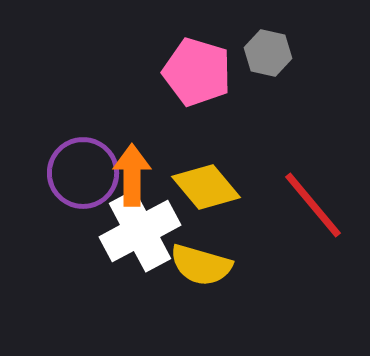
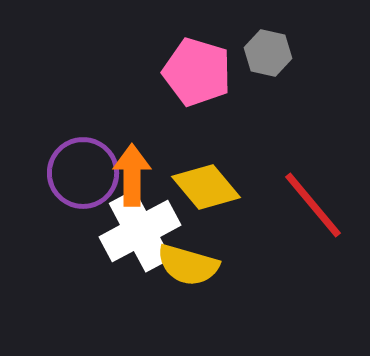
yellow semicircle: moved 13 px left
